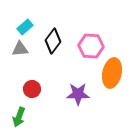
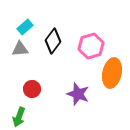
pink hexagon: rotated 20 degrees counterclockwise
purple star: rotated 20 degrees clockwise
